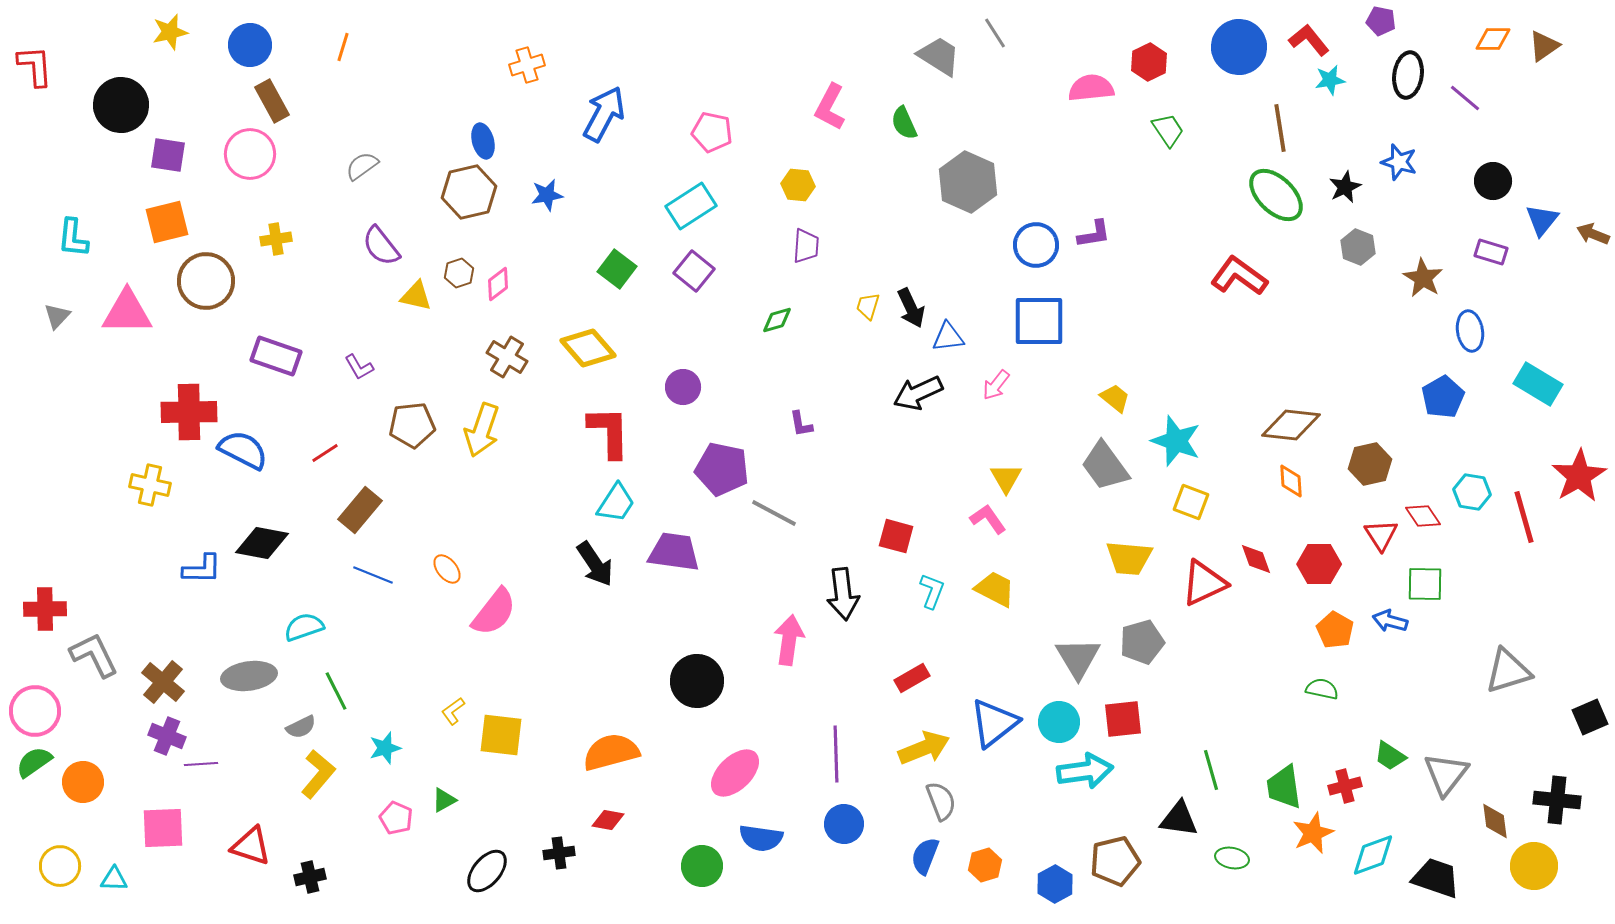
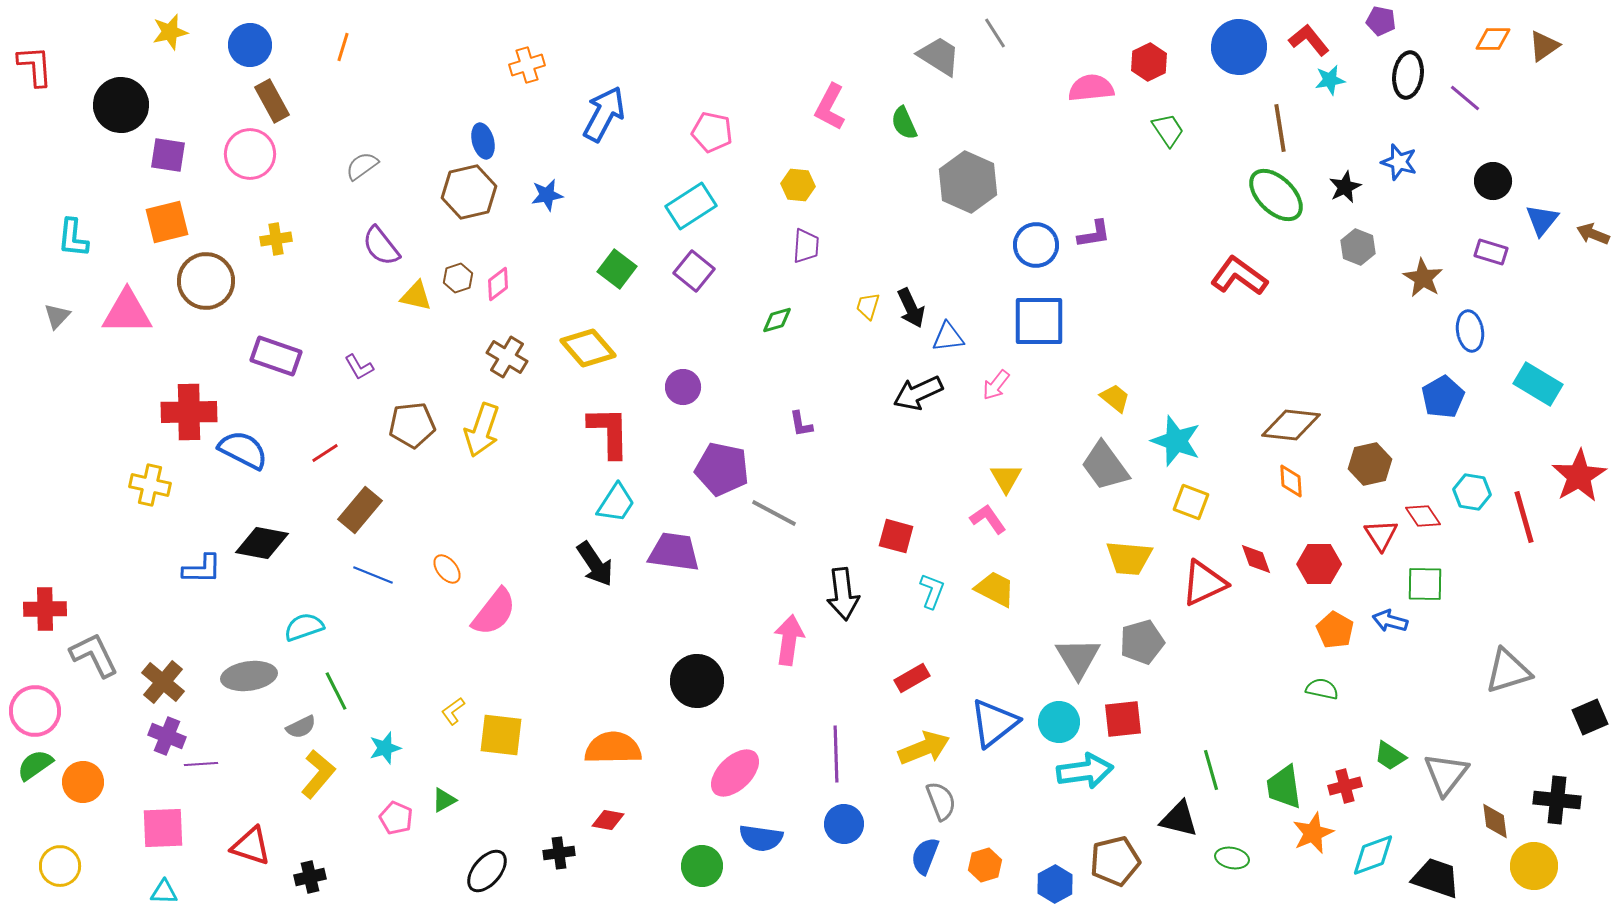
brown hexagon at (459, 273): moved 1 px left, 5 px down
orange semicircle at (611, 752): moved 2 px right, 4 px up; rotated 14 degrees clockwise
green semicircle at (34, 762): moved 1 px right, 3 px down
black triangle at (1179, 819): rotated 6 degrees clockwise
cyan triangle at (114, 879): moved 50 px right, 13 px down
